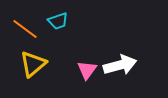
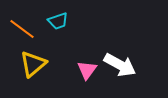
orange line: moved 3 px left
white arrow: rotated 44 degrees clockwise
